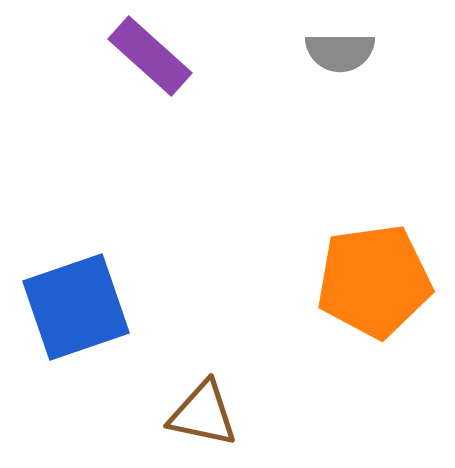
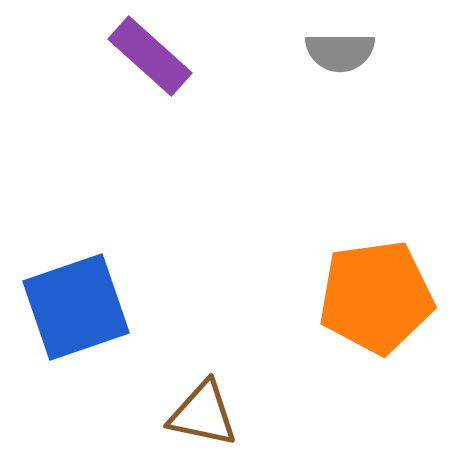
orange pentagon: moved 2 px right, 16 px down
